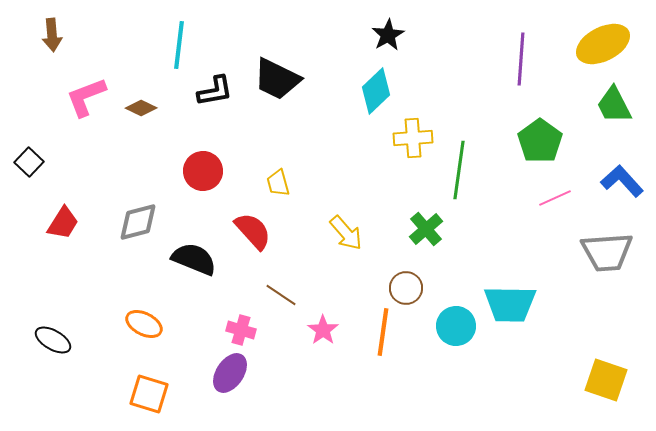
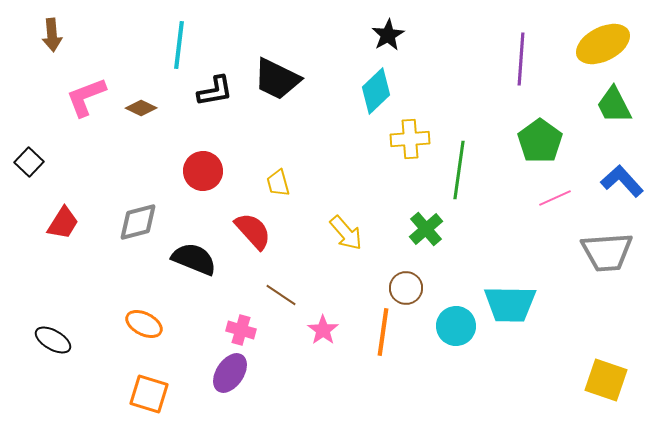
yellow cross: moved 3 px left, 1 px down
